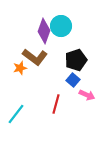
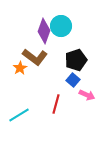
orange star: rotated 16 degrees counterclockwise
cyan line: moved 3 px right, 1 px down; rotated 20 degrees clockwise
